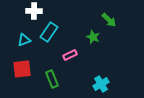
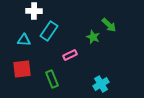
green arrow: moved 5 px down
cyan rectangle: moved 1 px up
cyan triangle: rotated 24 degrees clockwise
